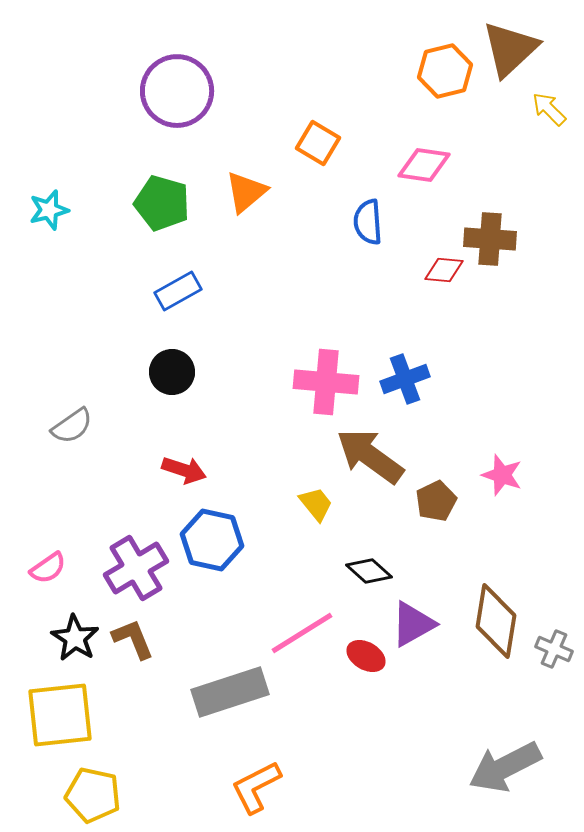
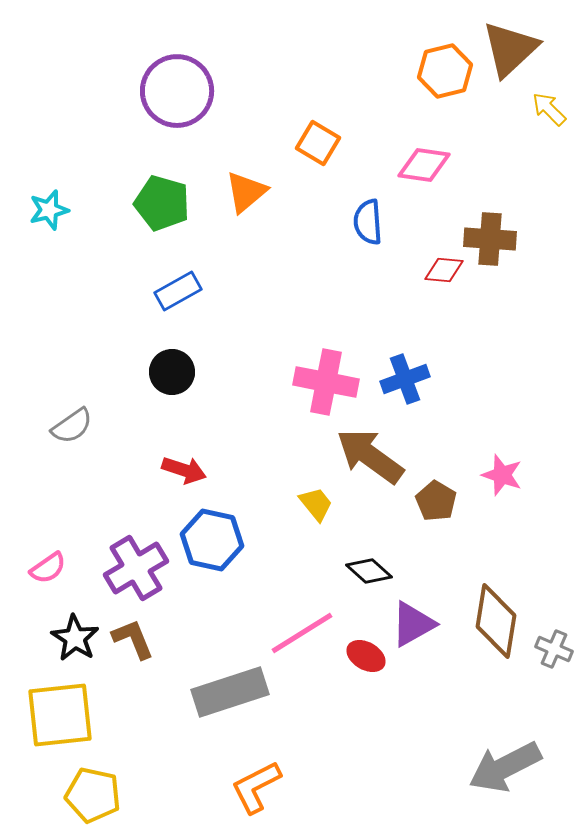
pink cross: rotated 6 degrees clockwise
brown pentagon: rotated 15 degrees counterclockwise
